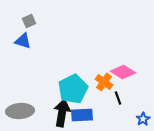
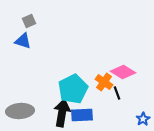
black line: moved 1 px left, 5 px up
